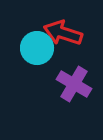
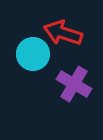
cyan circle: moved 4 px left, 6 px down
